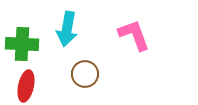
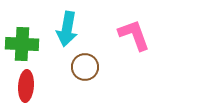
brown circle: moved 7 px up
red ellipse: rotated 8 degrees counterclockwise
